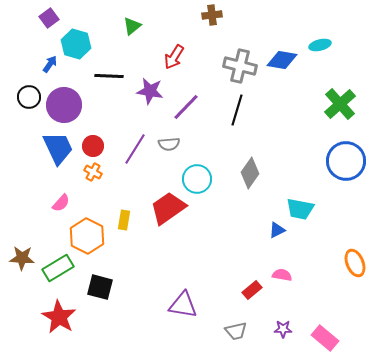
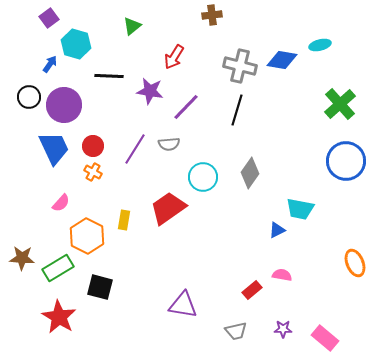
blue trapezoid at (58, 148): moved 4 px left
cyan circle at (197, 179): moved 6 px right, 2 px up
